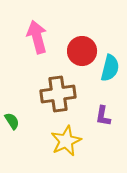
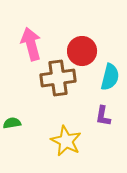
pink arrow: moved 6 px left, 7 px down
cyan semicircle: moved 9 px down
brown cross: moved 16 px up
green semicircle: moved 2 px down; rotated 66 degrees counterclockwise
yellow star: rotated 20 degrees counterclockwise
